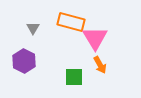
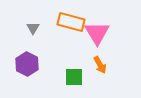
pink triangle: moved 2 px right, 5 px up
purple hexagon: moved 3 px right, 3 px down
